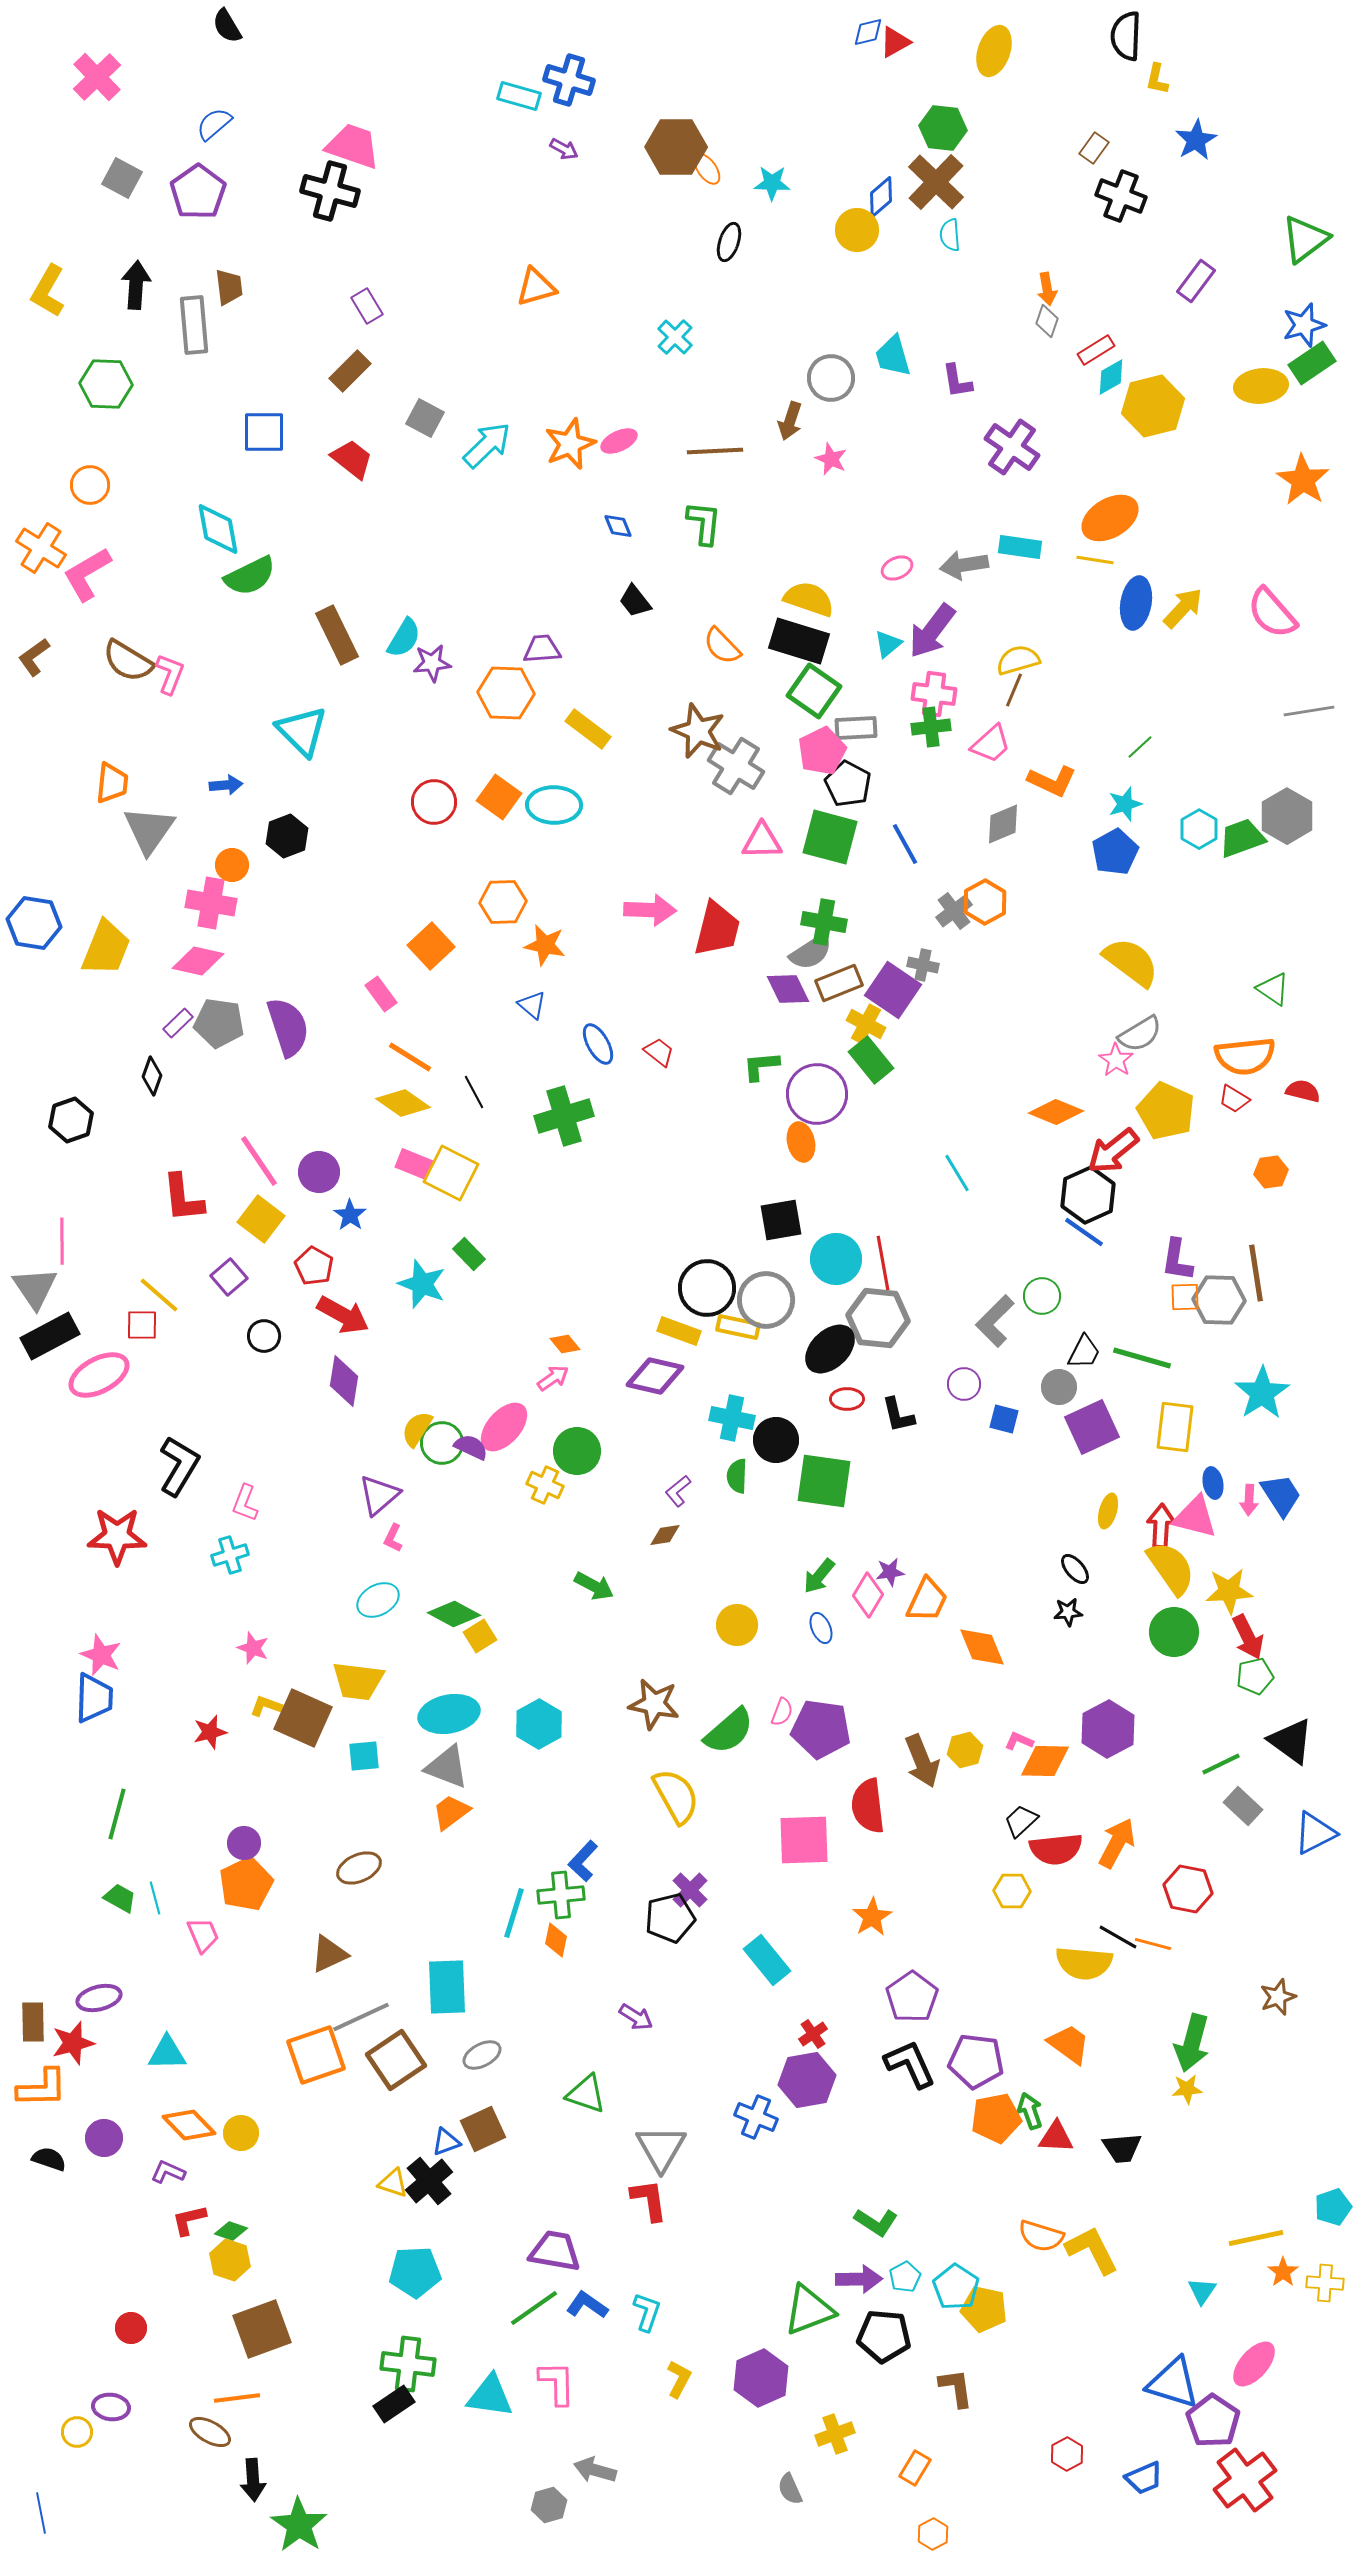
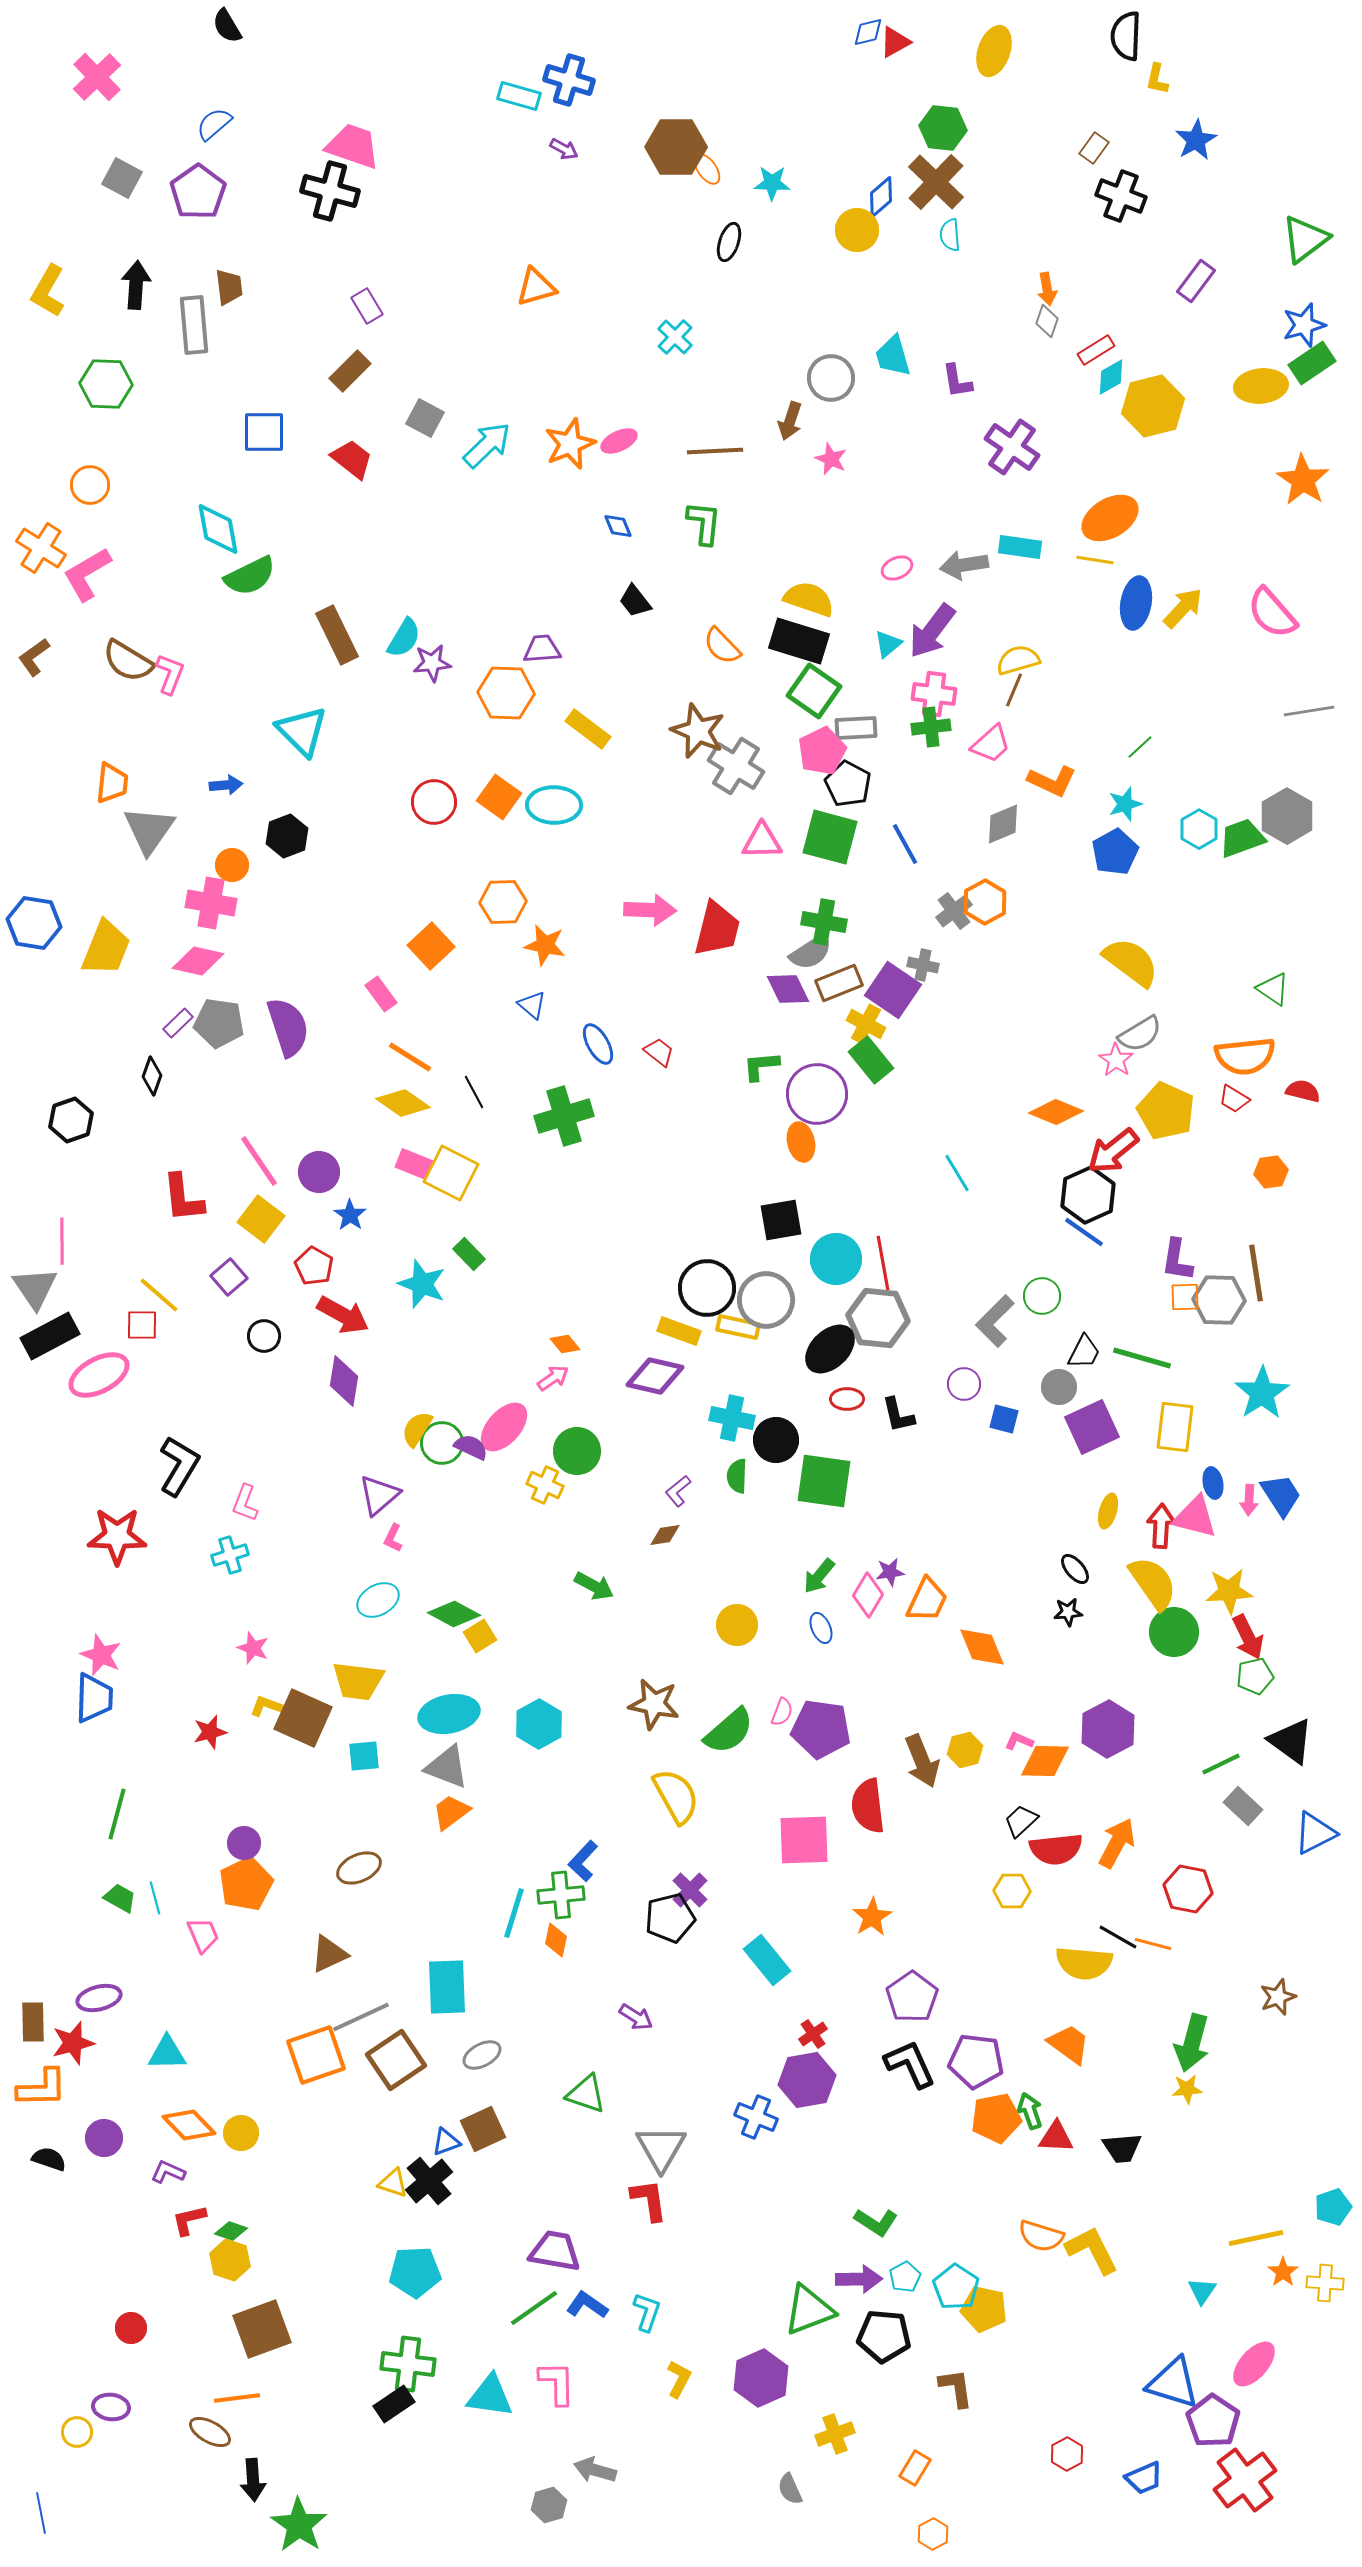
yellow semicircle at (1171, 1568): moved 18 px left, 15 px down
